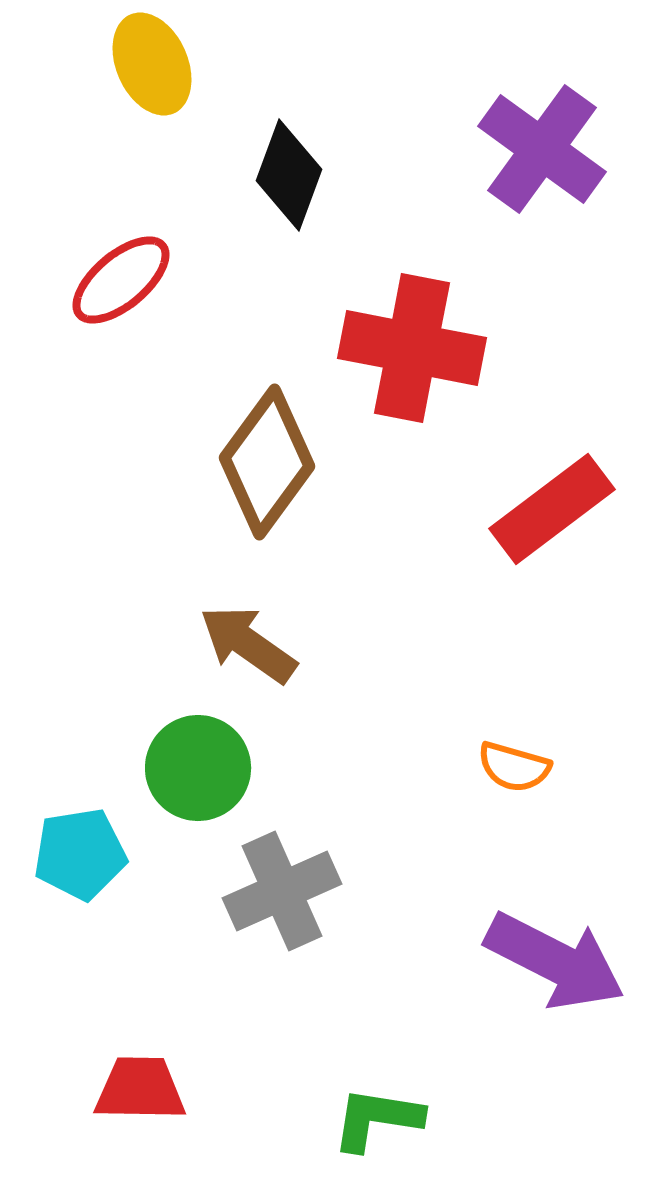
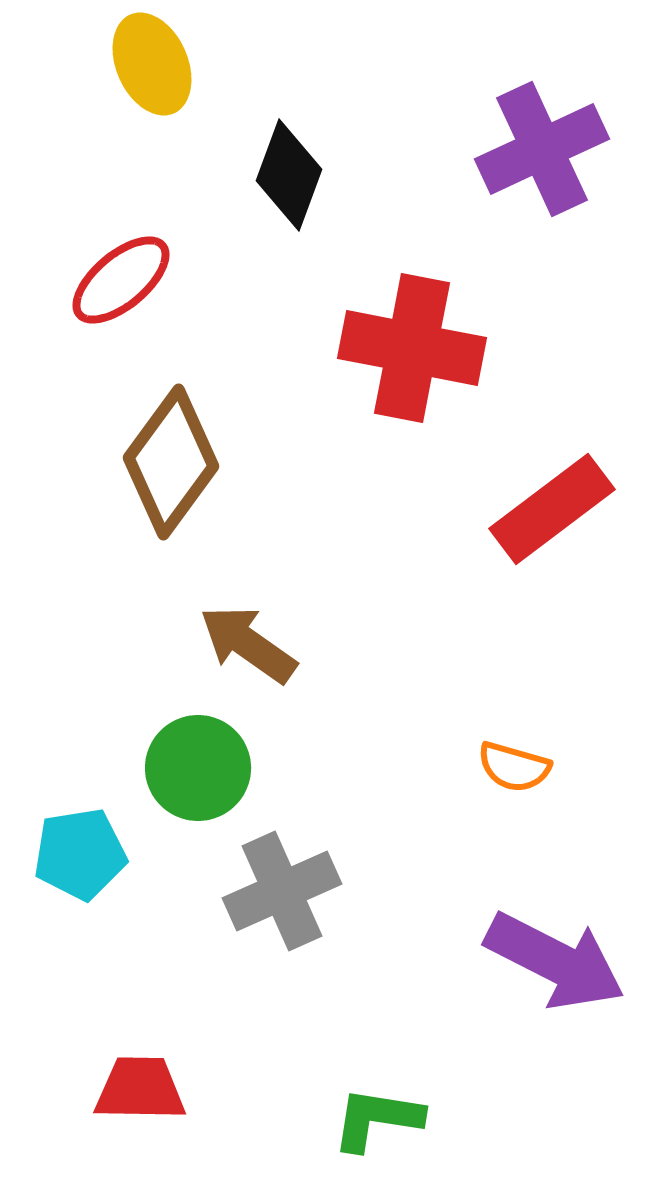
purple cross: rotated 29 degrees clockwise
brown diamond: moved 96 px left
